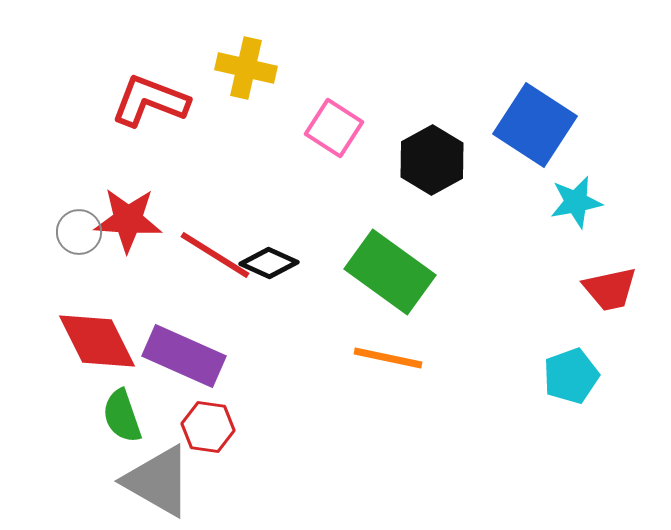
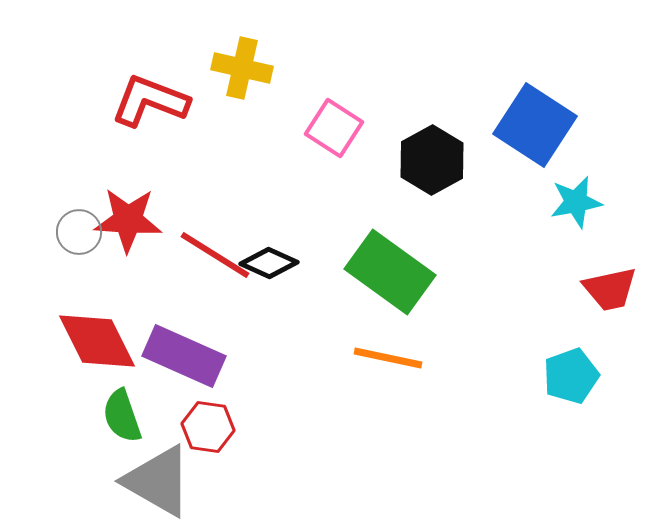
yellow cross: moved 4 px left
